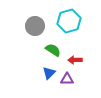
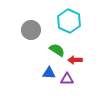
cyan hexagon: rotated 20 degrees counterclockwise
gray circle: moved 4 px left, 4 px down
green semicircle: moved 4 px right
blue triangle: rotated 48 degrees clockwise
